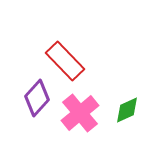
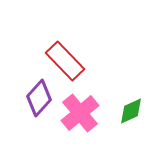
purple diamond: moved 2 px right
green diamond: moved 4 px right, 1 px down
